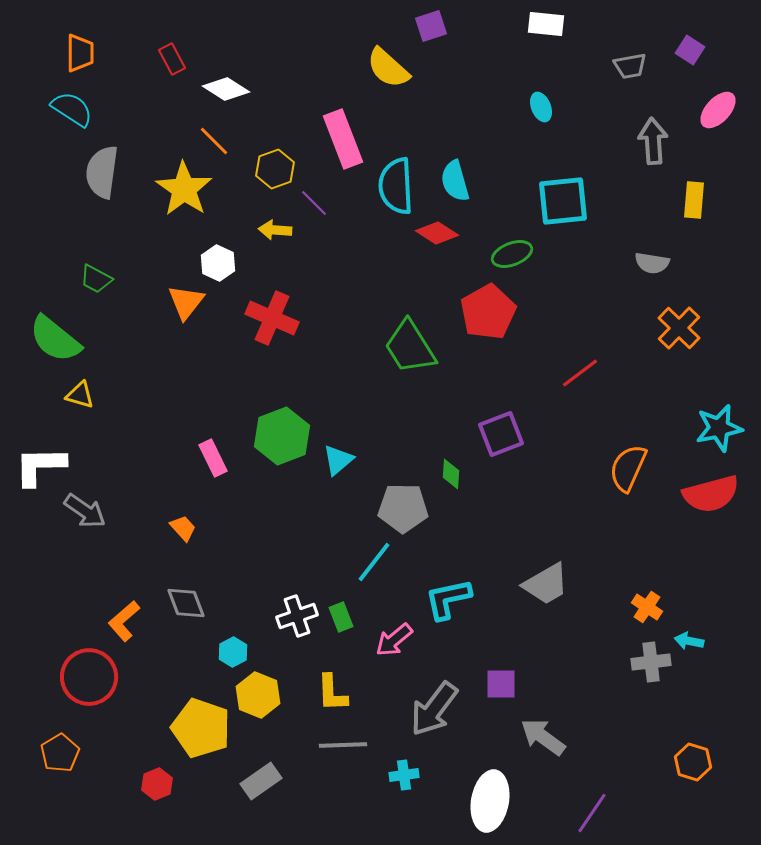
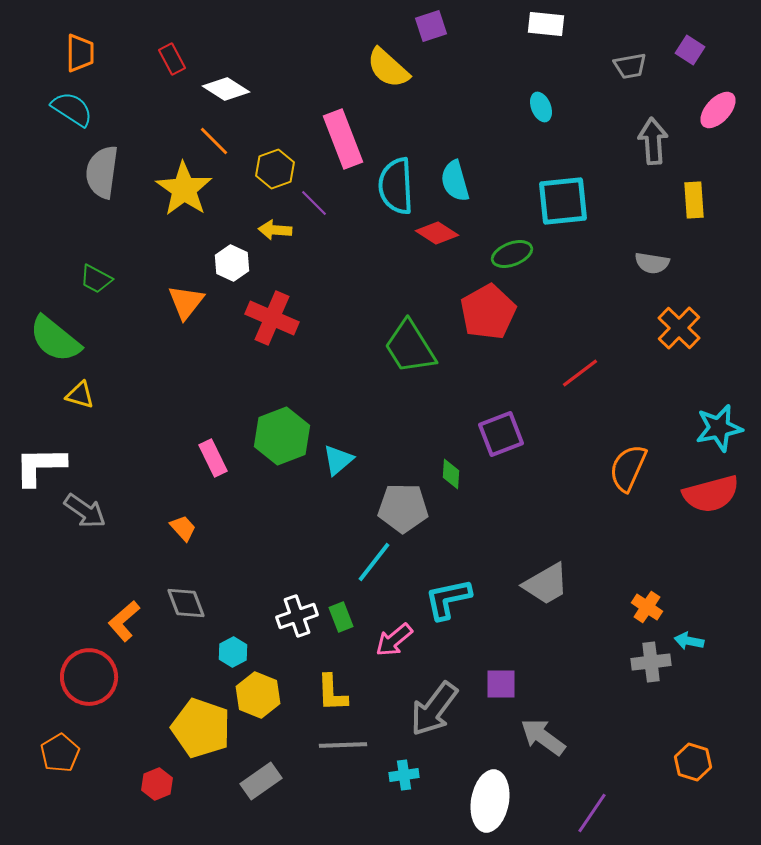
yellow rectangle at (694, 200): rotated 9 degrees counterclockwise
white hexagon at (218, 263): moved 14 px right
